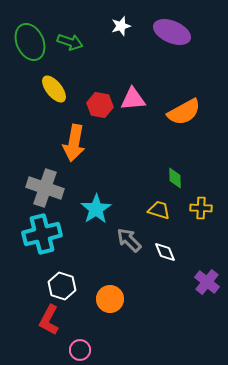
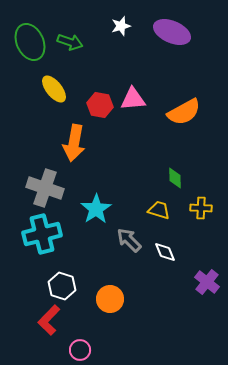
red L-shape: rotated 16 degrees clockwise
